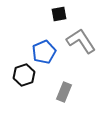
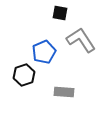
black square: moved 1 px right, 1 px up; rotated 21 degrees clockwise
gray L-shape: moved 1 px up
gray rectangle: rotated 72 degrees clockwise
